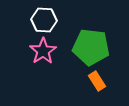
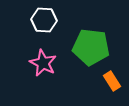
pink star: moved 12 px down; rotated 12 degrees counterclockwise
orange rectangle: moved 15 px right
